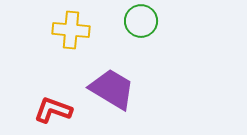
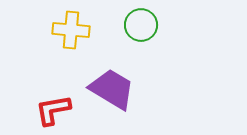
green circle: moved 4 px down
red L-shape: rotated 30 degrees counterclockwise
